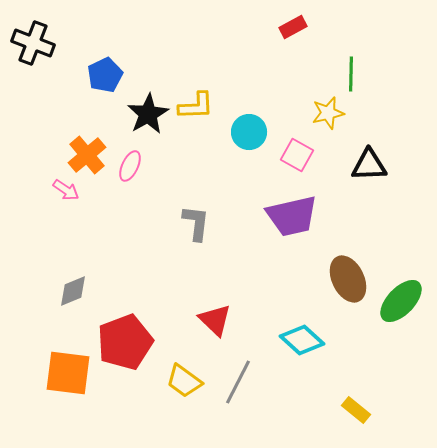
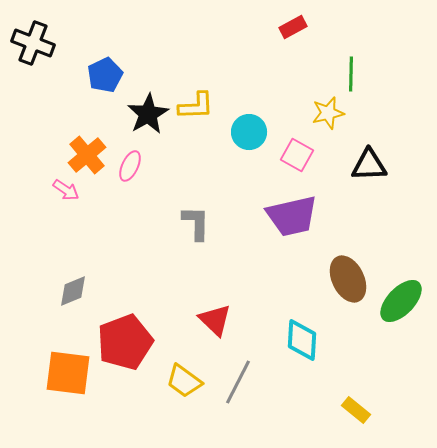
gray L-shape: rotated 6 degrees counterclockwise
cyan diamond: rotated 51 degrees clockwise
